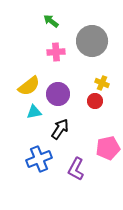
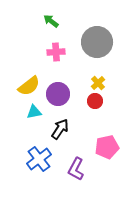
gray circle: moved 5 px right, 1 px down
yellow cross: moved 4 px left; rotated 24 degrees clockwise
pink pentagon: moved 1 px left, 1 px up
blue cross: rotated 15 degrees counterclockwise
